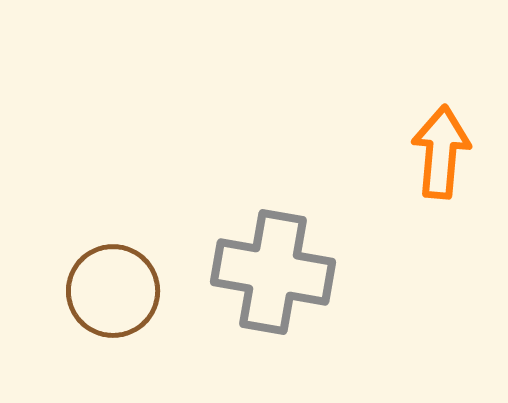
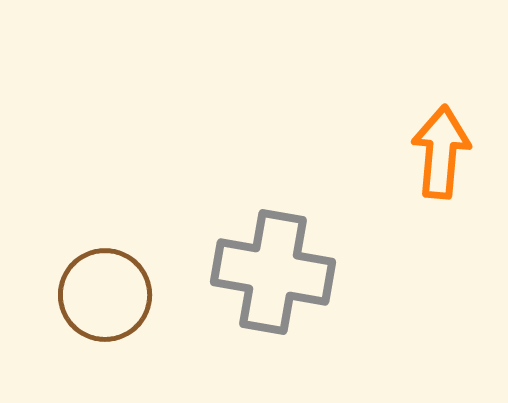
brown circle: moved 8 px left, 4 px down
